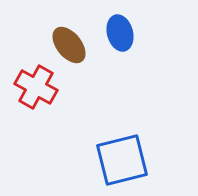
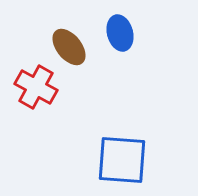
brown ellipse: moved 2 px down
blue square: rotated 18 degrees clockwise
